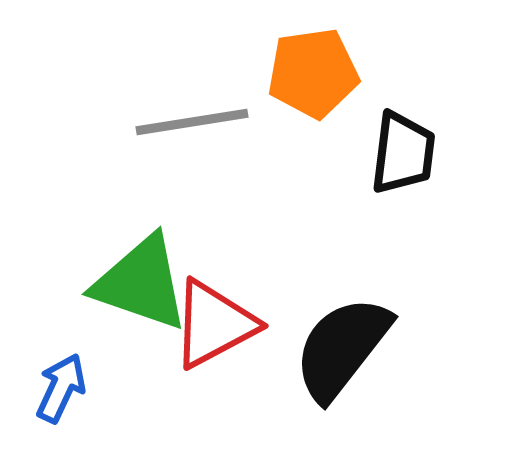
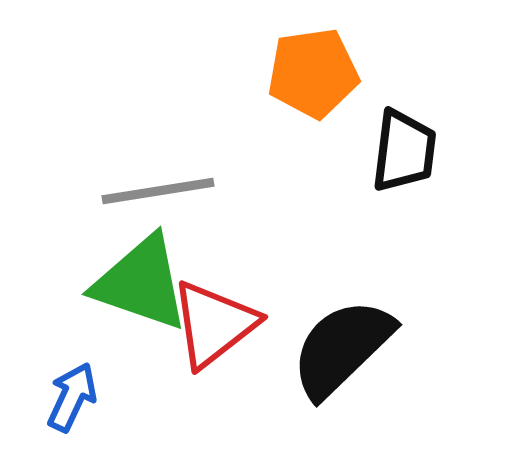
gray line: moved 34 px left, 69 px down
black trapezoid: moved 1 px right, 2 px up
red triangle: rotated 10 degrees counterclockwise
black semicircle: rotated 8 degrees clockwise
blue arrow: moved 11 px right, 9 px down
